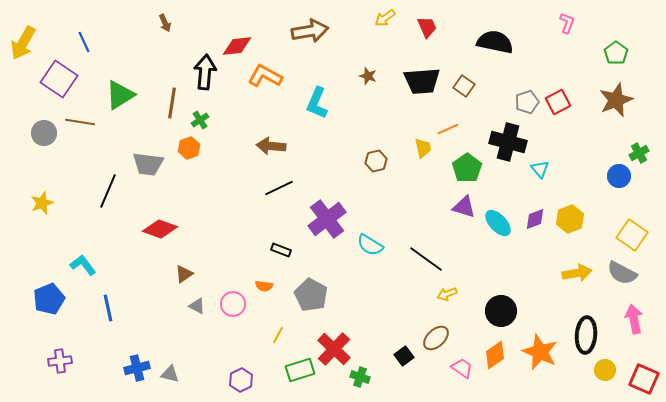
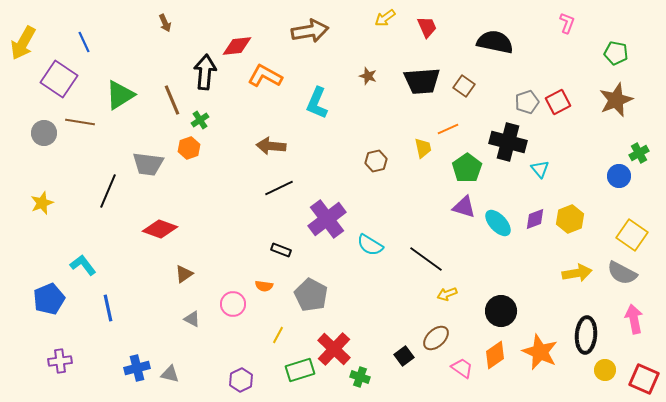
green pentagon at (616, 53): rotated 25 degrees counterclockwise
brown line at (172, 103): moved 3 px up; rotated 32 degrees counterclockwise
gray triangle at (197, 306): moved 5 px left, 13 px down
